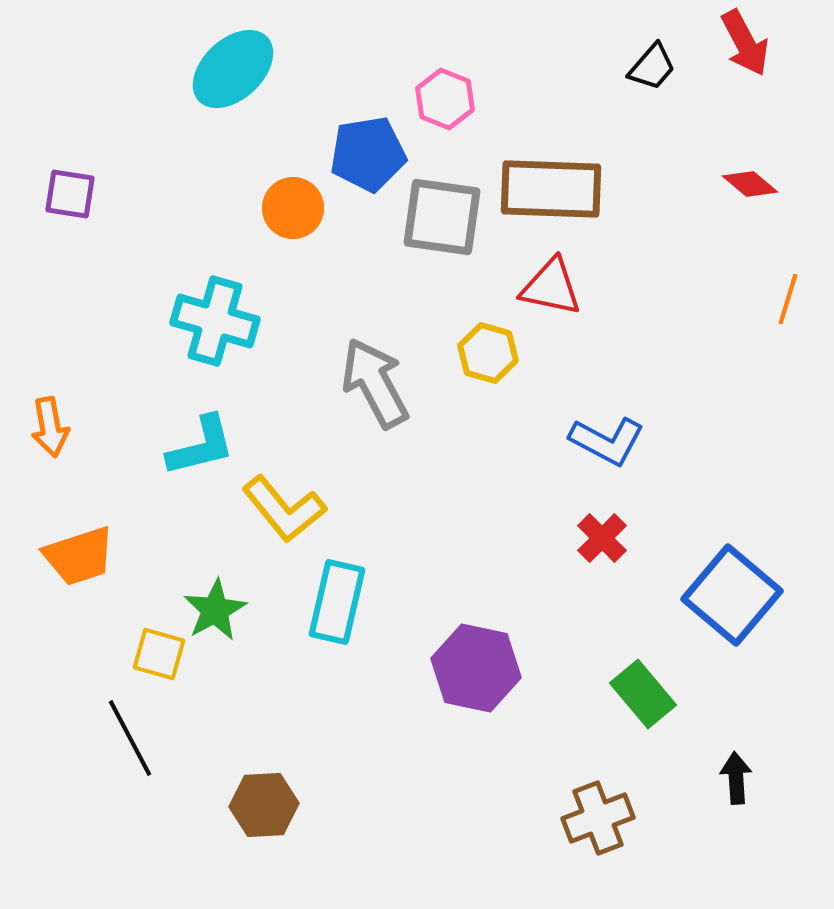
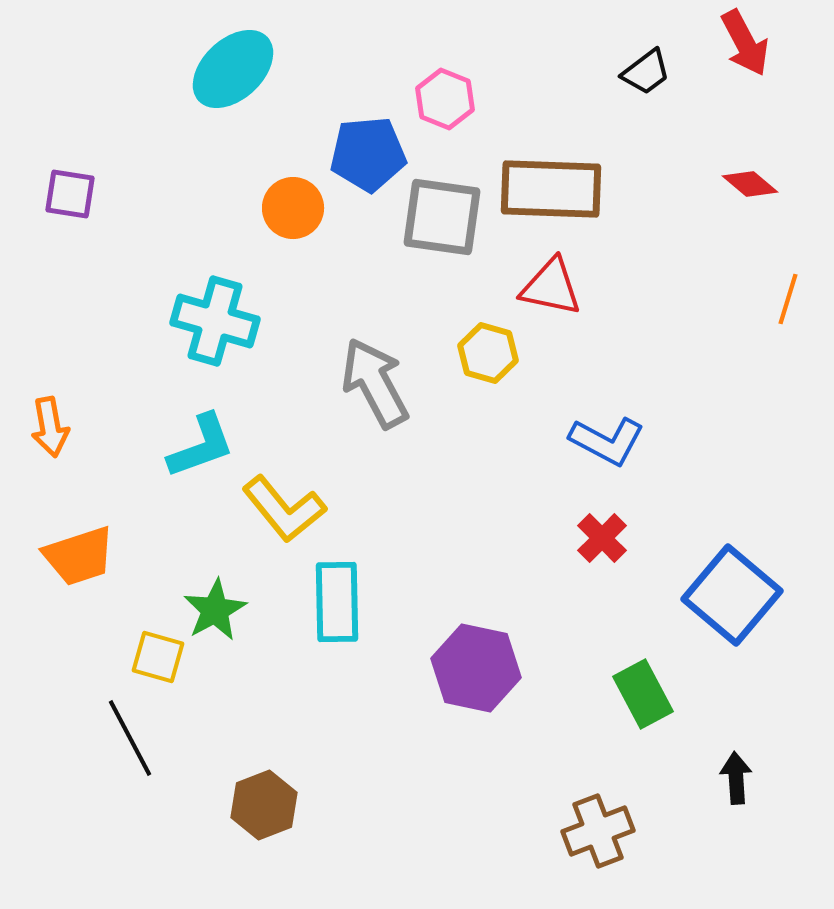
black trapezoid: moved 6 px left, 5 px down; rotated 12 degrees clockwise
blue pentagon: rotated 4 degrees clockwise
cyan L-shape: rotated 6 degrees counterclockwise
cyan rectangle: rotated 14 degrees counterclockwise
yellow square: moved 1 px left, 3 px down
green rectangle: rotated 12 degrees clockwise
brown hexagon: rotated 18 degrees counterclockwise
brown cross: moved 13 px down
